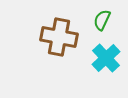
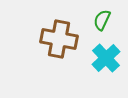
brown cross: moved 2 px down
